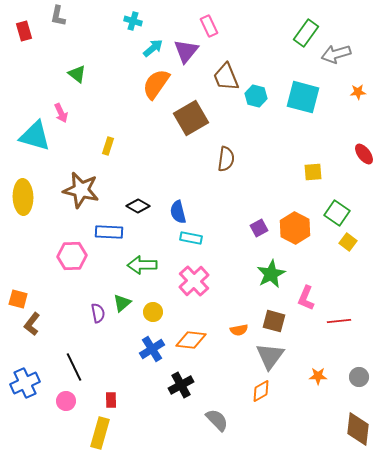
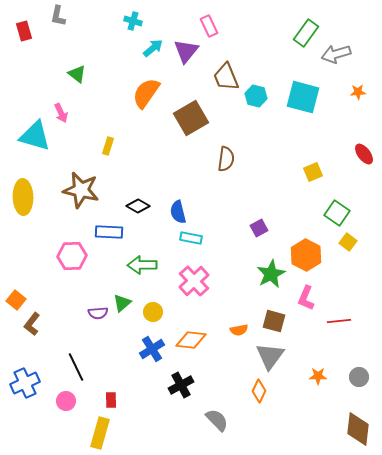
orange semicircle at (156, 84): moved 10 px left, 9 px down
yellow square at (313, 172): rotated 18 degrees counterclockwise
orange hexagon at (295, 228): moved 11 px right, 27 px down
orange square at (18, 299): moved 2 px left, 1 px down; rotated 24 degrees clockwise
purple semicircle at (98, 313): rotated 96 degrees clockwise
black line at (74, 367): moved 2 px right
orange diamond at (261, 391): moved 2 px left; rotated 35 degrees counterclockwise
